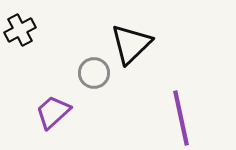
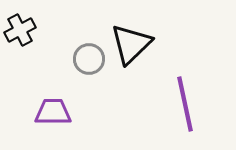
gray circle: moved 5 px left, 14 px up
purple trapezoid: rotated 42 degrees clockwise
purple line: moved 4 px right, 14 px up
